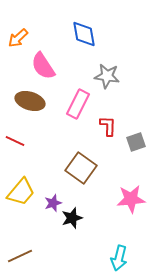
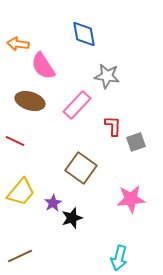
orange arrow: moved 6 px down; rotated 50 degrees clockwise
pink rectangle: moved 1 px left, 1 px down; rotated 16 degrees clockwise
red L-shape: moved 5 px right
purple star: rotated 12 degrees counterclockwise
